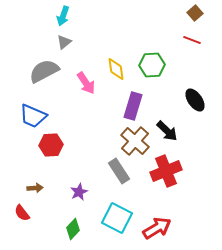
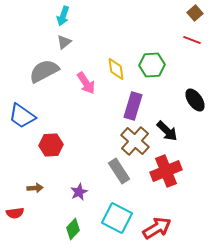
blue trapezoid: moved 11 px left; rotated 12 degrees clockwise
red semicircle: moved 7 px left; rotated 60 degrees counterclockwise
